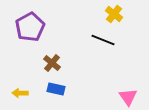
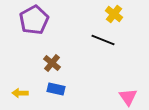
purple pentagon: moved 4 px right, 7 px up
